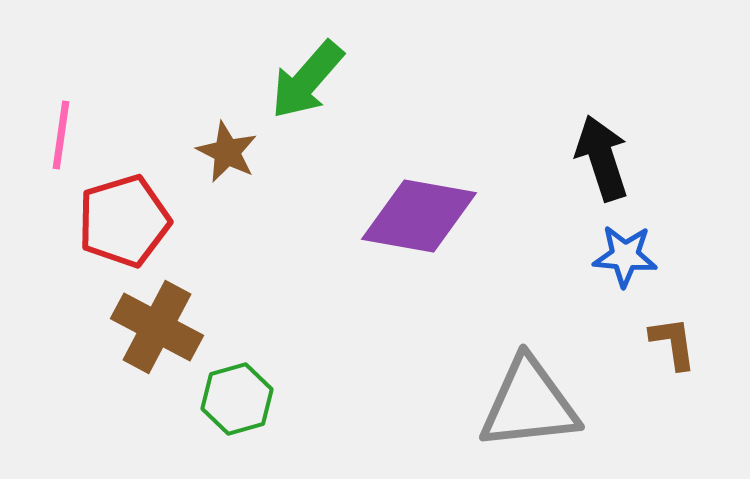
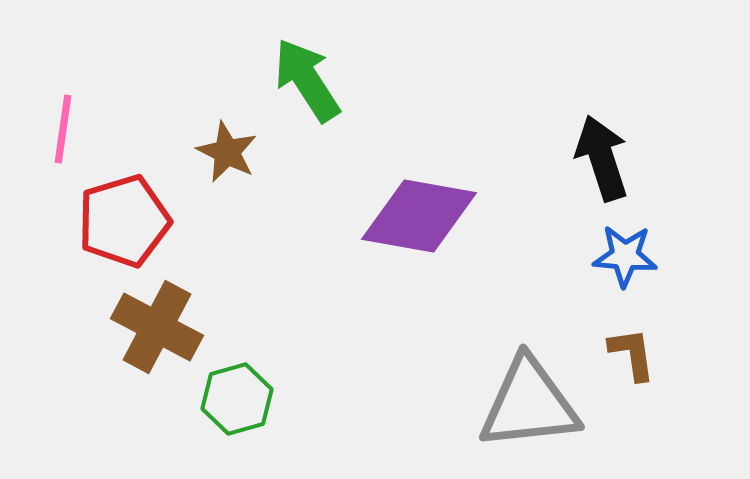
green arrow: rotated 106 degrees clockwise
pink line: moved 2 px right, 6 px up
brown L-shape: moved 41 px left, 11 px down
